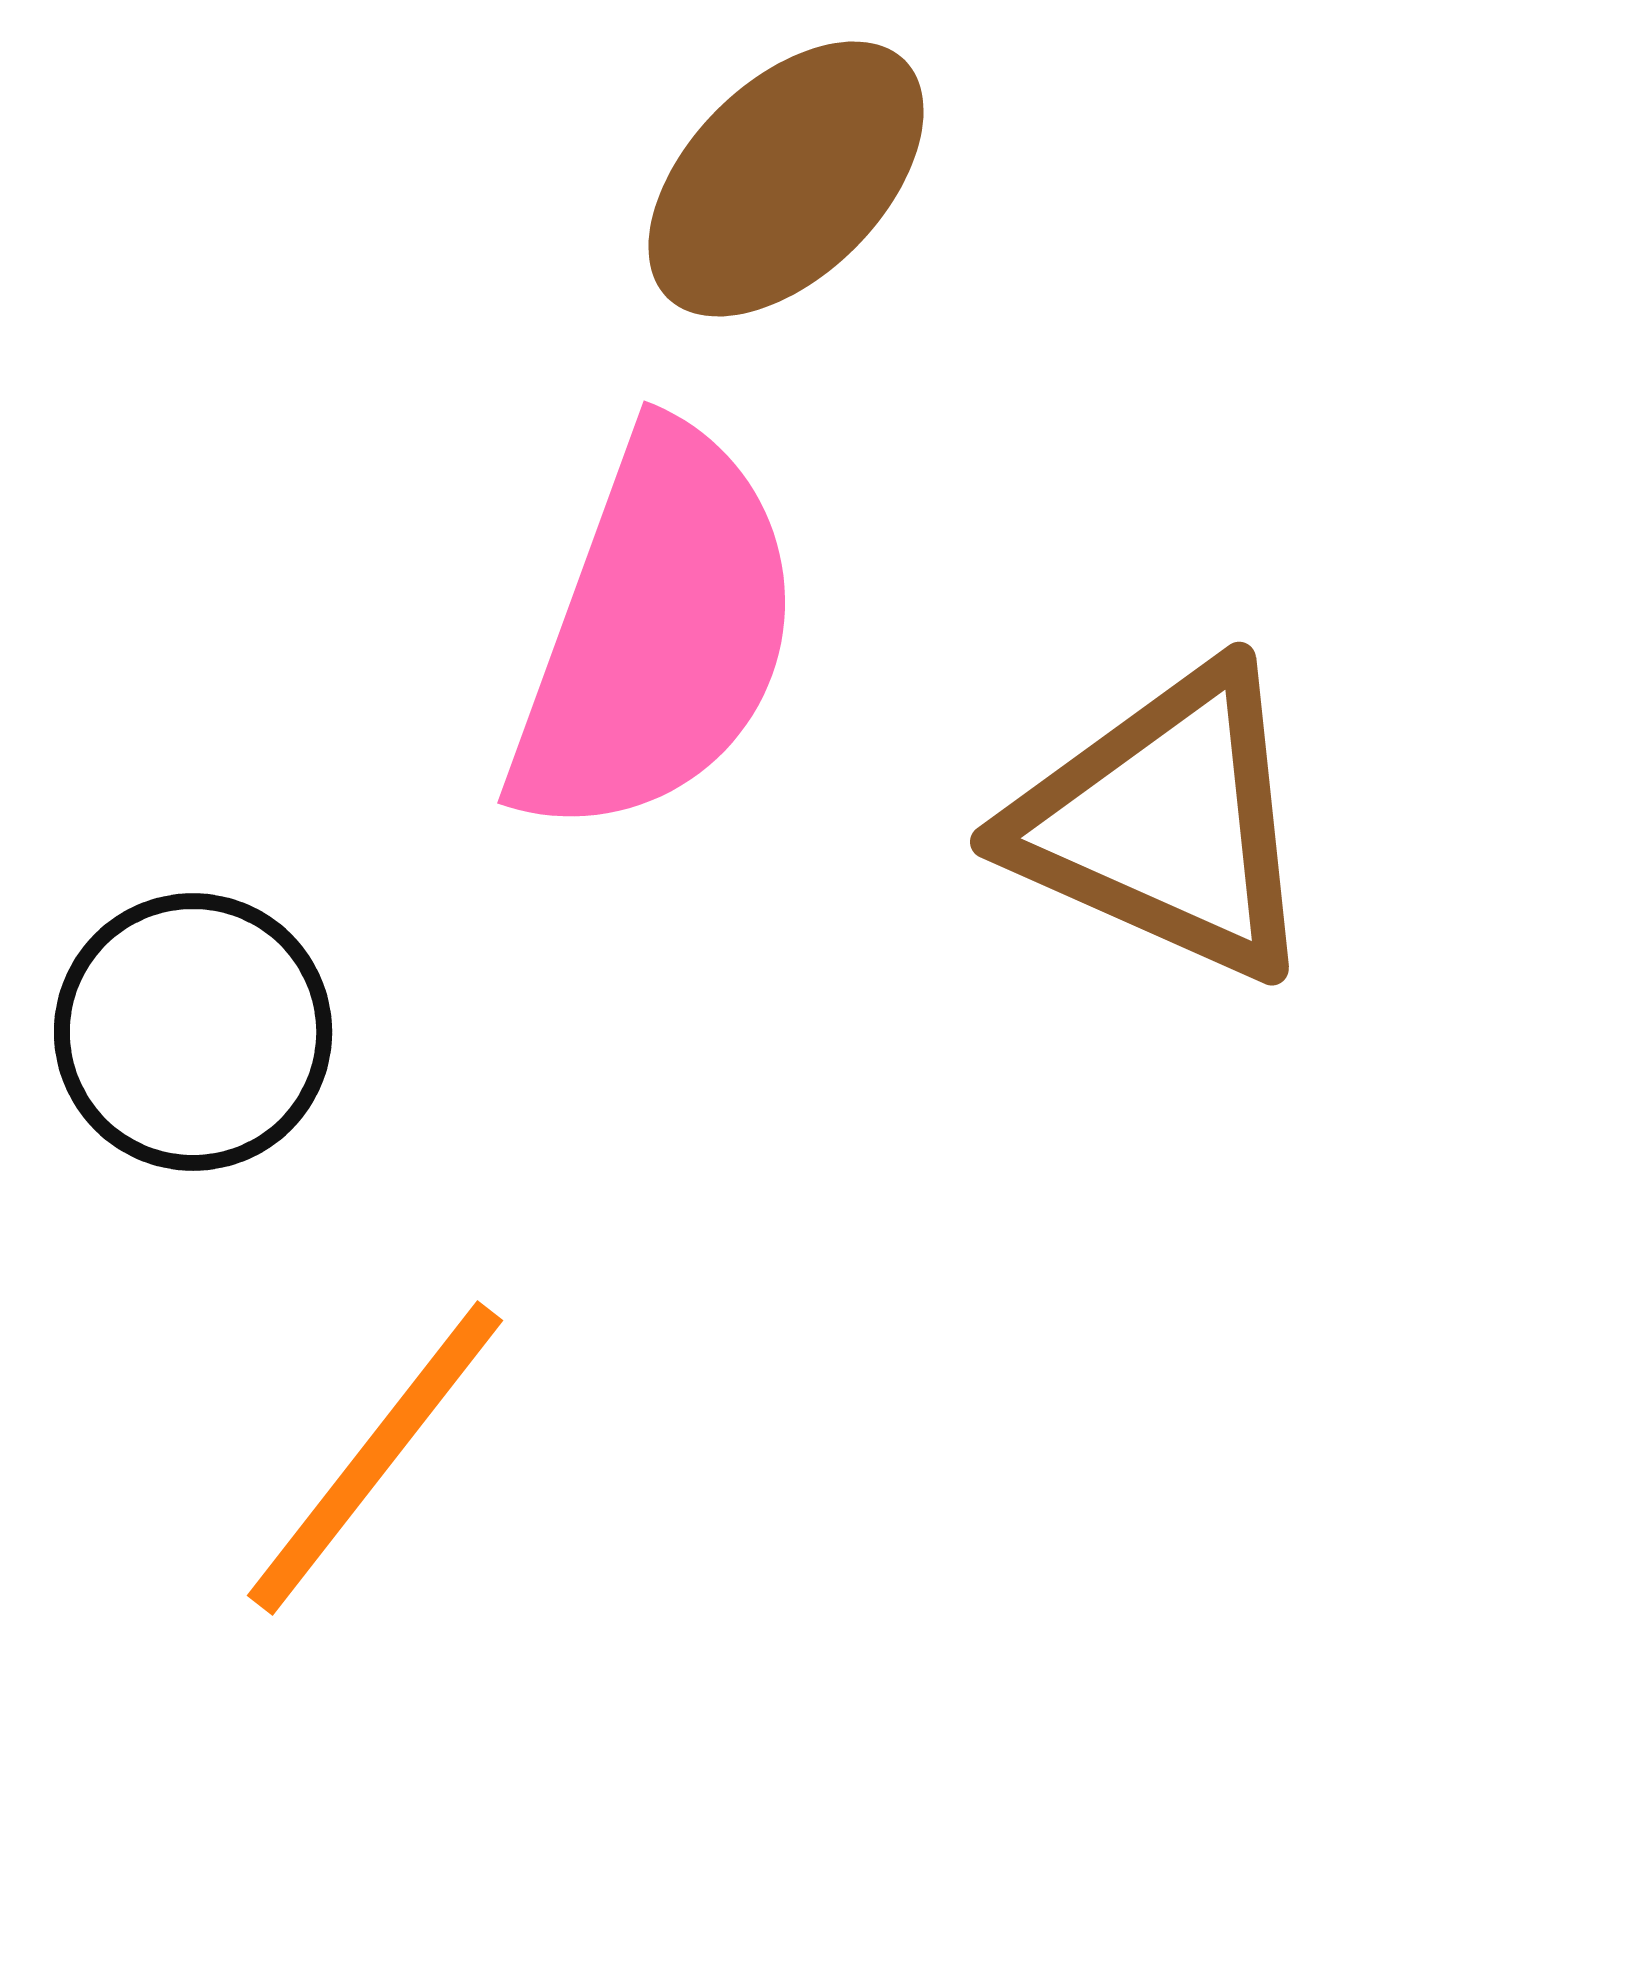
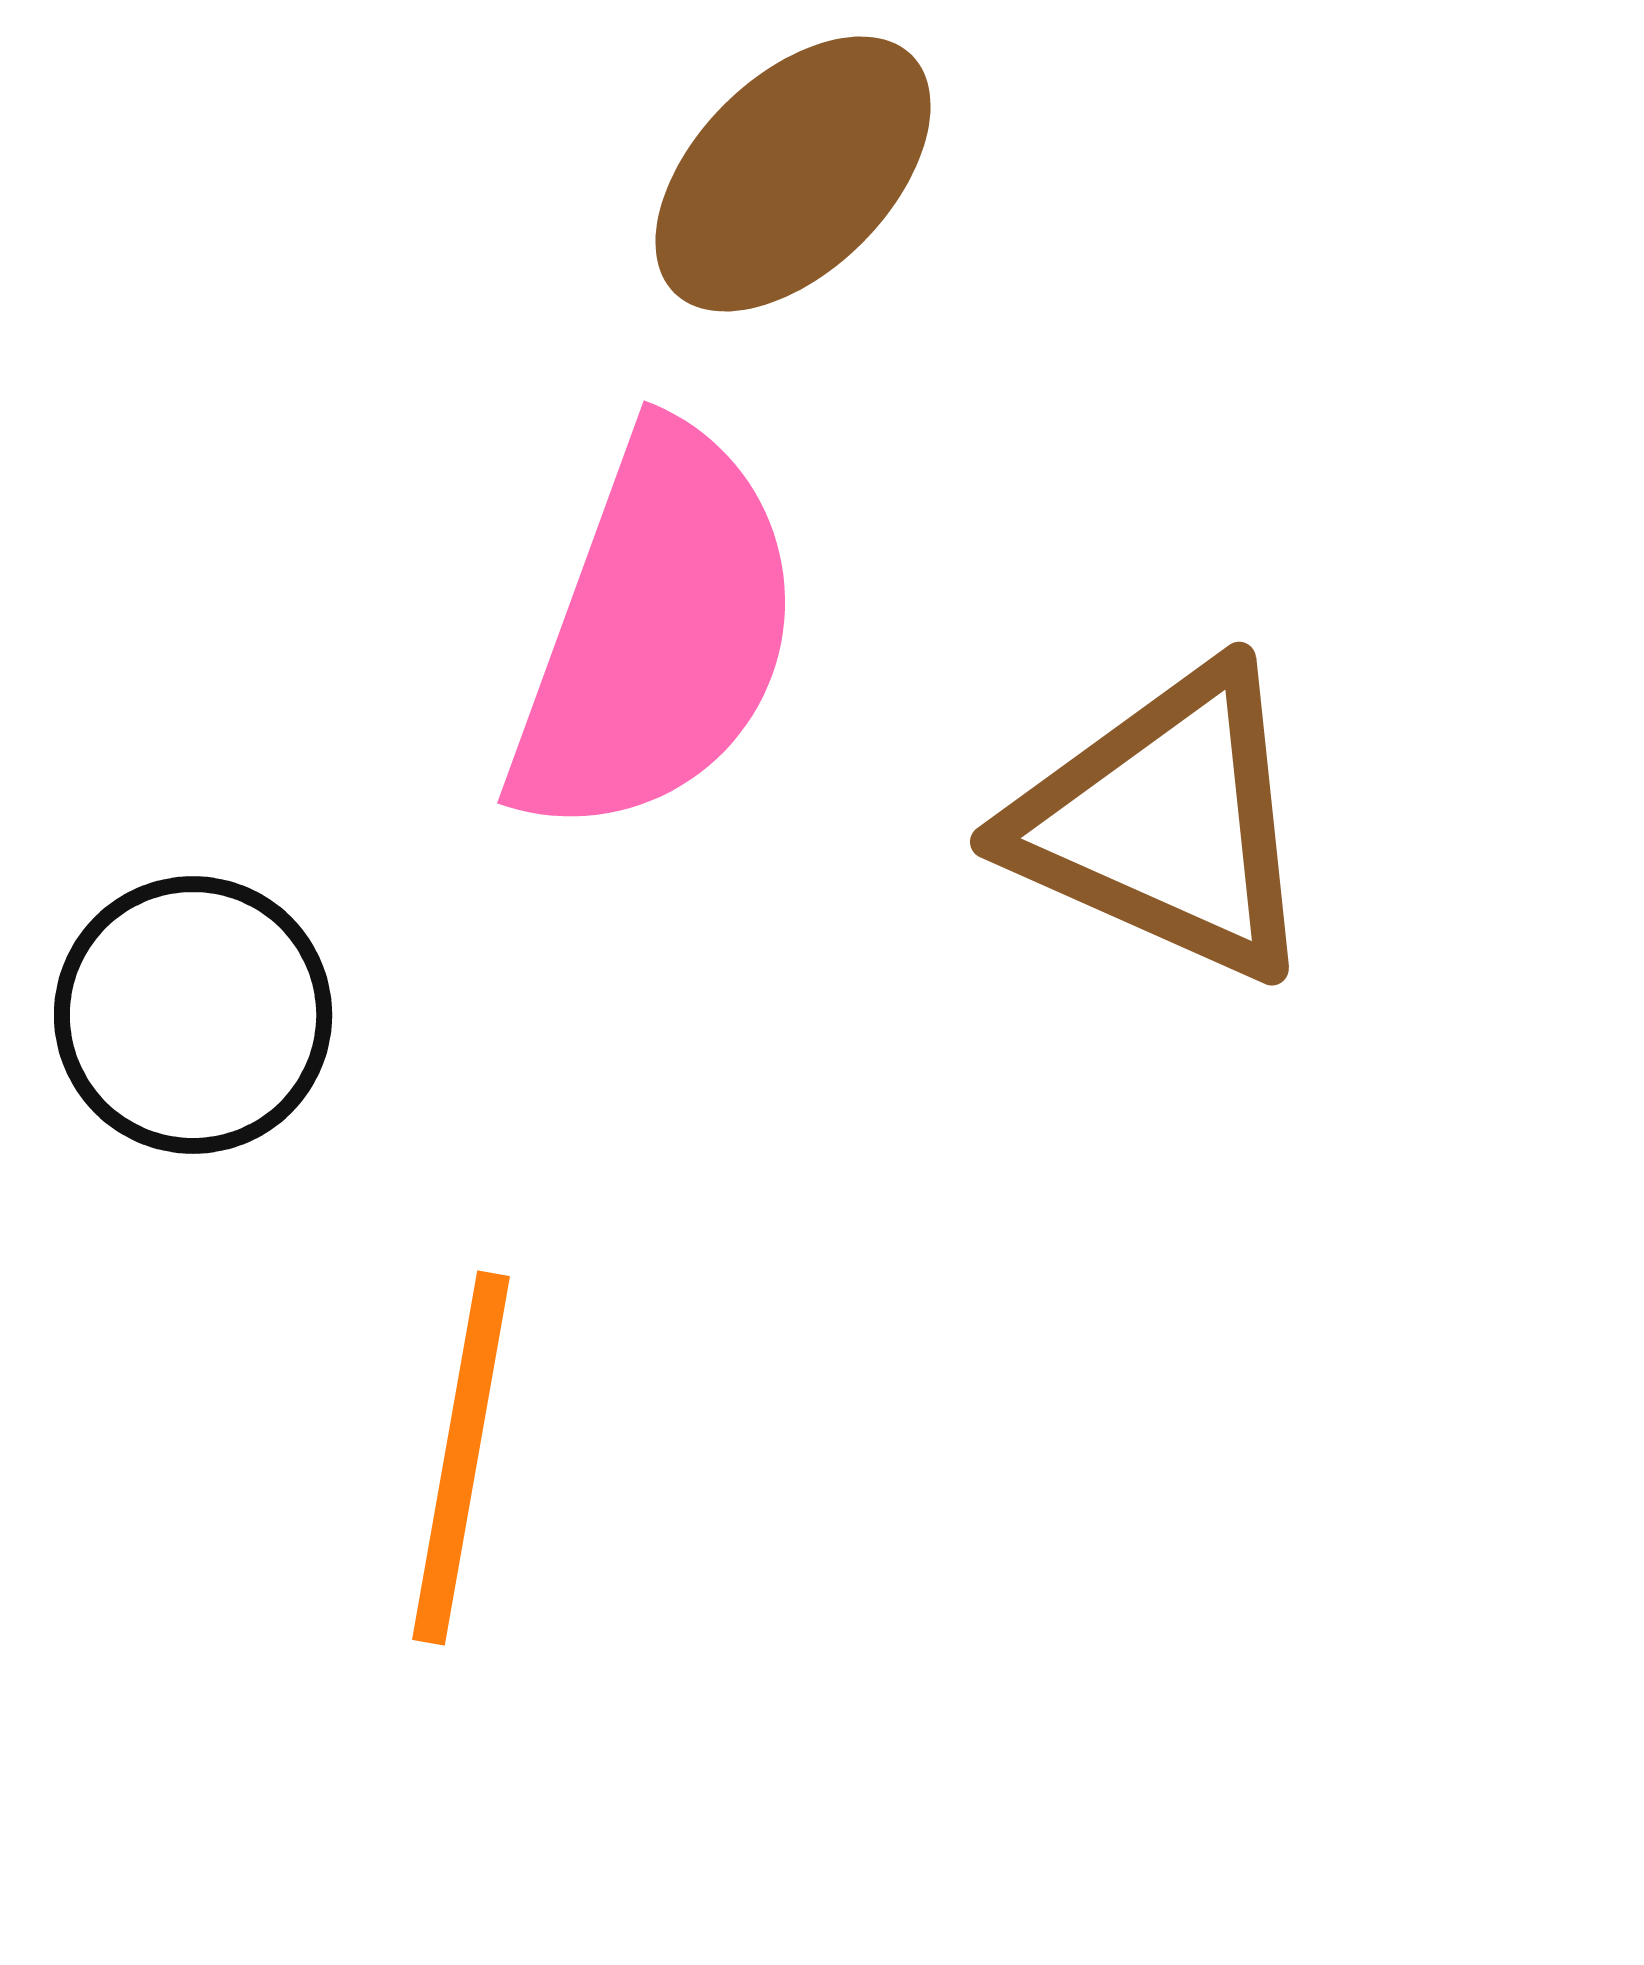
brown ellipse: moved 7 px right, 5 px up
black circle: moved 17 px up
orange line: moved 86 px right; rotated 28 degrees counterclockwise
